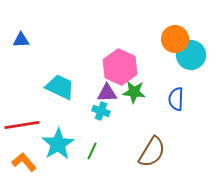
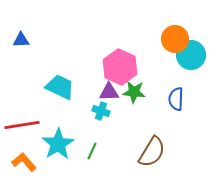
purple triangle: moved 2 px right, 1 px up
